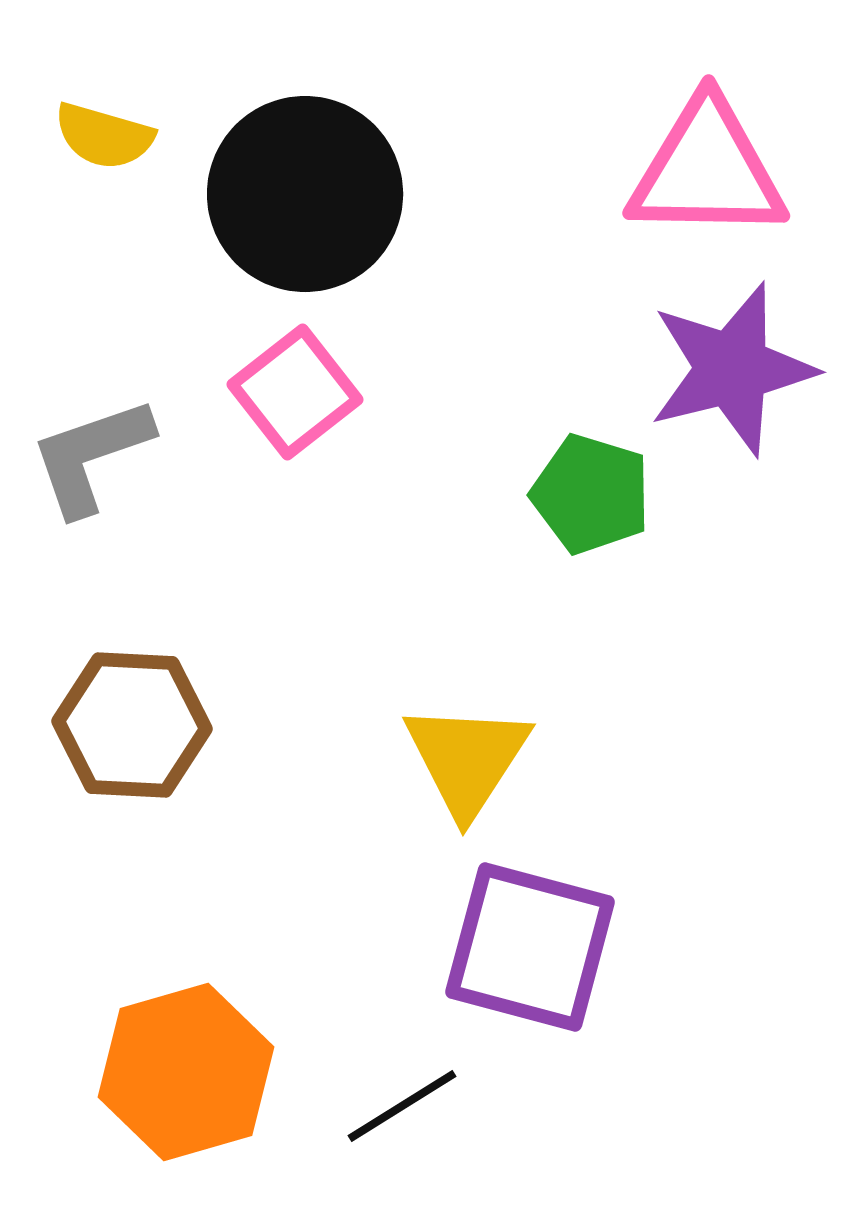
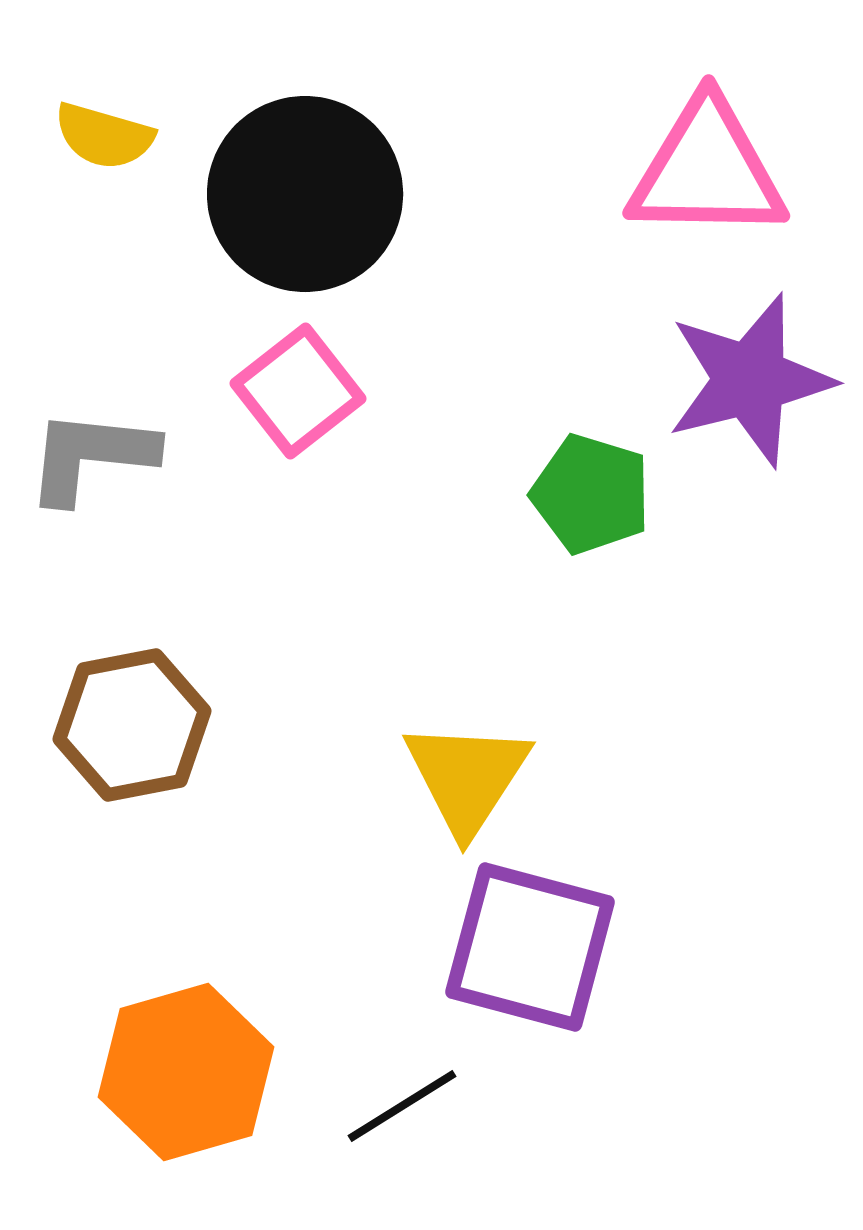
purple star: moved 18 px right, 11 px down
pink square: moved 3 px right, 1 px up
gray L-shape: rotated 25 degrees clockwise
brown hexagon: rotated 14 degrees counterclockwise
yellow triangle: moved 18 px down
